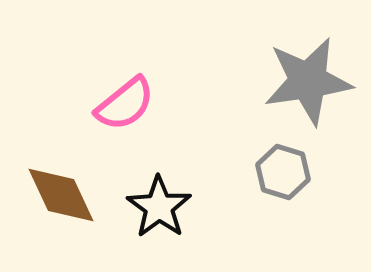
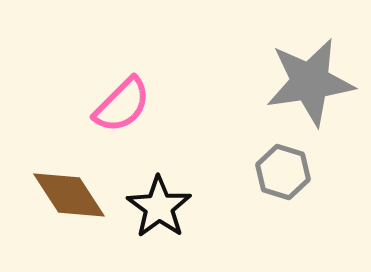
gray star: moved 2 px right, 1 px down
pink semicircle: moved 3 px left, 1 px down; rotated 6 degrees counterclockwise
brown diamond: moved 8 px right; rotated 8 degrees counterclockwise
